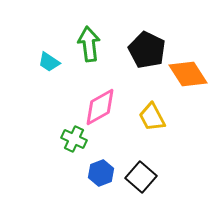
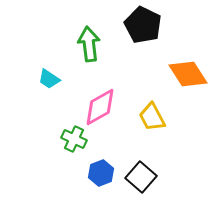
black pentagon: moved 4 px left, 25 px up
cyan trapezoid: moved 17 px down
